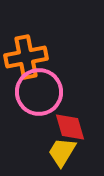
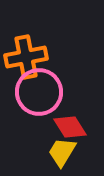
red diamond: rotated 16 degrees counterclockwise
